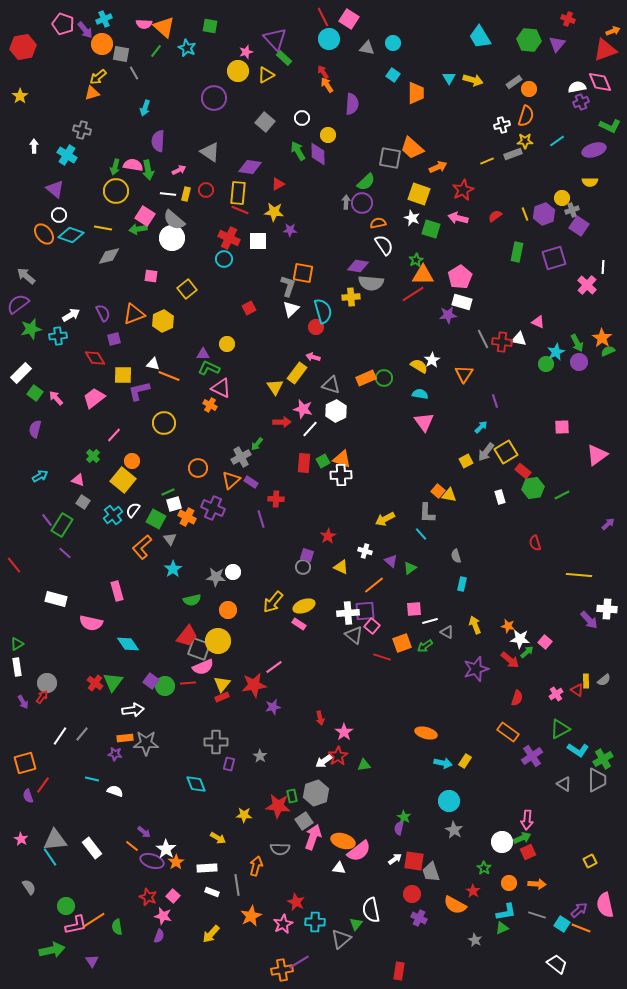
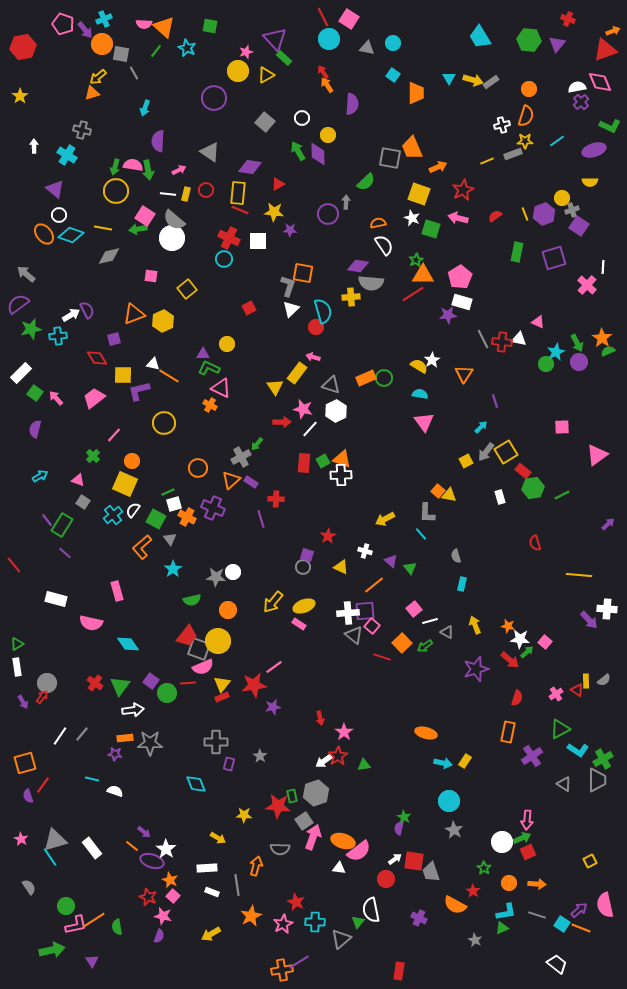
gray rectangle at (514, 82): moved 23 px left
purple cross at (581, 102): rotated 21 degrees counterclockwise
orange trapezoid at (412, 148): rotated 25 degrees clockwise
purple circle at (362, 203): moved 34 px left, 11 px down
gray arrow at (26, 276): moved 2 px up
purple semicircle at (103, 313): moved 16 px left, 3 px up
red diamond at (95, 358): moved 2 px right
orange line at (169, 376): rotated 10 degrees clockwise
yellow square at (123, 480): moved 2 px right, 4 px down; rotated 15 degrees counterclockwise
green triangle at (410, 568): rotated 32 degrees counterclockwise
pink square at (414, 609): rotated 35 degrees counterclockwise
orange square at (402, 643): rotated 24 degrees counterclockwise
green triangle at (113, 682): moved 7 px right, 4 px down
green circle at (165, 686): moved 2 px right, 7 px down
orange rectangle at (508, 732): rotated 65 degrees clockwise
gray star at (146, 743): moved 4 px right
gray triangle at (55, 840): rotated 10 degrees counterclockwise
orange star at (176, 862): moved 6 px left, 18 px down; rotated 14 degrees counterclockwise
red circle at (412, 894): moved 26 px left, 15 px up
green triangle at (356, 924): moved 2 px right, 2 px up
yellow arrow at (211, 934): rotated 18 degrees clockwise
